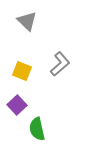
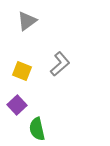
gray triangle: rotated 40 degrees clockwise
